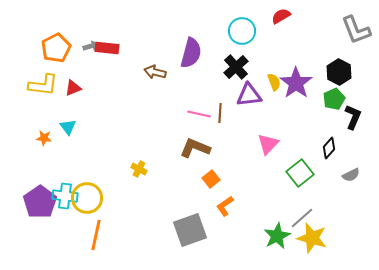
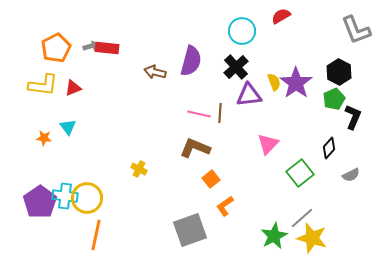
purple semicircle: moved 8 px down
green star: moved 3 px left
